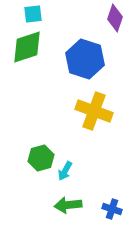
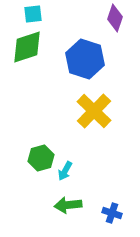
yellow cross: rotated 24 degrees clockwise
blue cross: moved 4 px down
